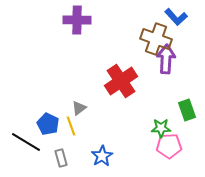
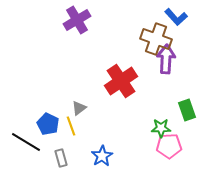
purple cross: rotated 32 degrees counterclockwise
